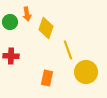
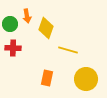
orange arrow: moved 2 px down
green circle: moved 2 px down
yellow line: rotated 54 degrees counterclockwise
red cross: moved 2 px right, 8 px up
yellow circle: moved 7 px down
